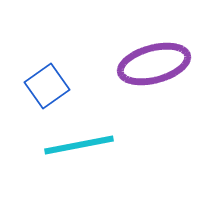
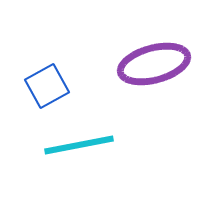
blue square: rotated 6 degrees clockwise
